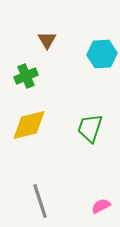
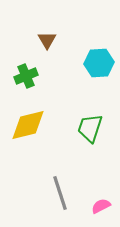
cyan hexagon: moved 3 px left, 9 px down
yellow diamond: moved 1 px left
gray line: moved 20 px right, 8 px up
